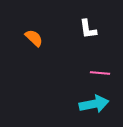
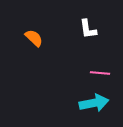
cyan arrow: moved 1 px up
